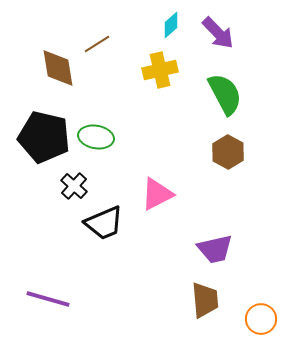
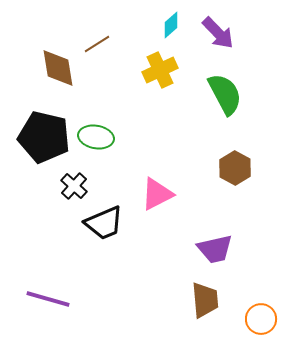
yellow cross: rotated 12 degrees counterclockwise
brown hexagon: moved 7 px right, 16 px down
